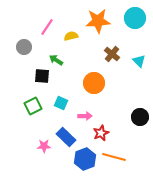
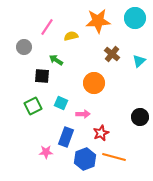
cyan triangle: rotated 32 degrees clockwise
pink arrow: moved 2 px left, 2 px up
blue rectangle: rotated 66 degrees clockwise
pink star: moved 2 px right, 6 px down
